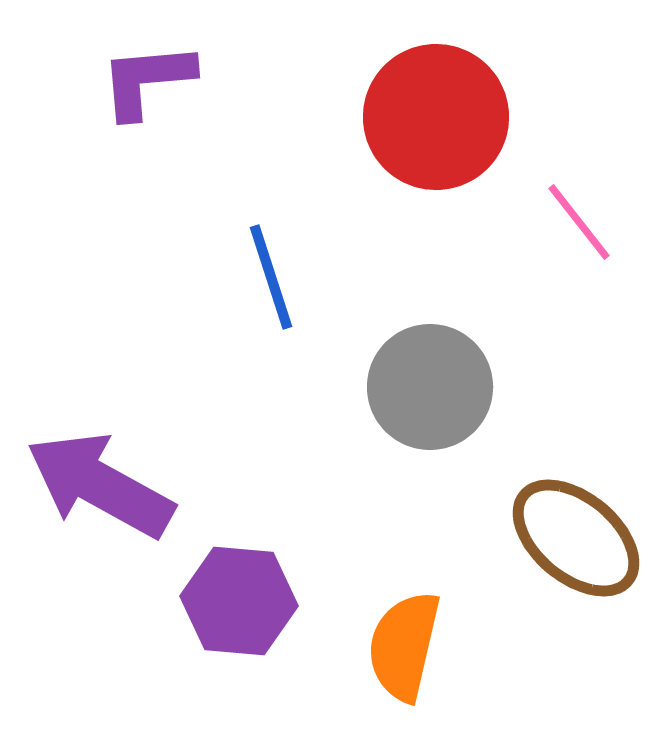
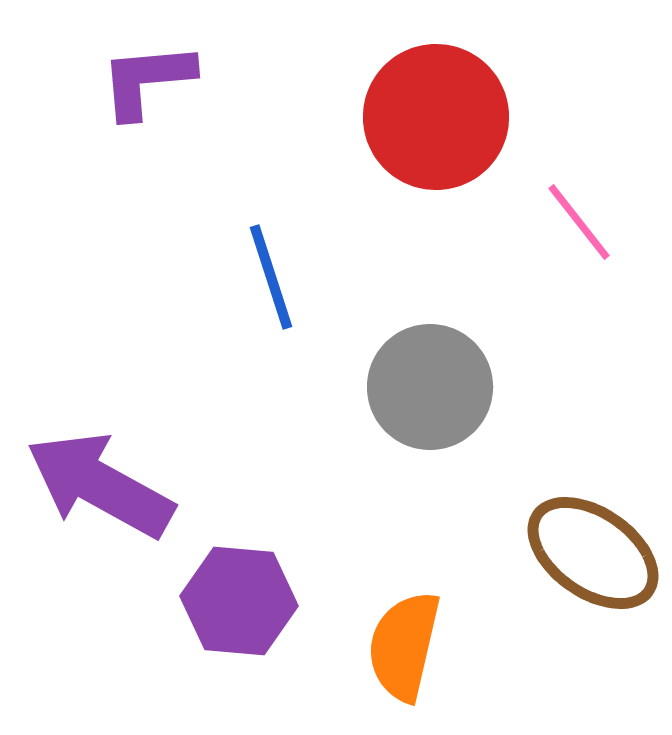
brown ellipse: moved 17 px right, 15 px down; rotated 5 degrees counterclockwise
